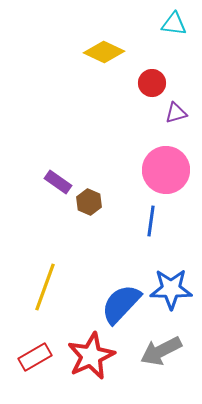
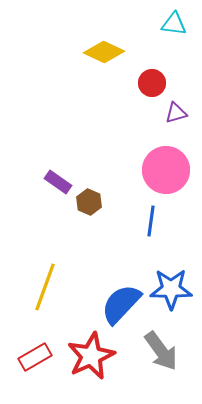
gray arrow: rotated 99 degrees counterclockwise
